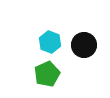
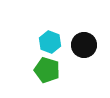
green pentagon: moved 4 px up; rotated 30 degrees counterclockwise
